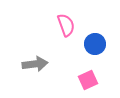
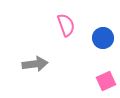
blue circle: moved 8 px right, 6 px up
pink square: moved 18 px right, 1 px down
